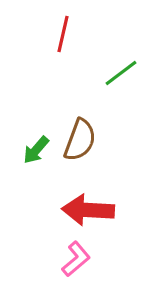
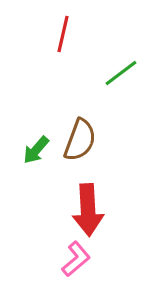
red arrow: rotated 96 degrees counterclockwise
